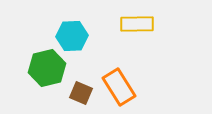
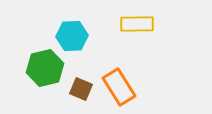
green hexagon: moved 2 px left
brown square: moved 4 px up
